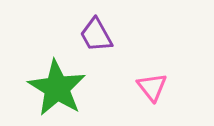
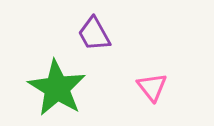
purple trapezoid: moved 2 px left, 1 px up
